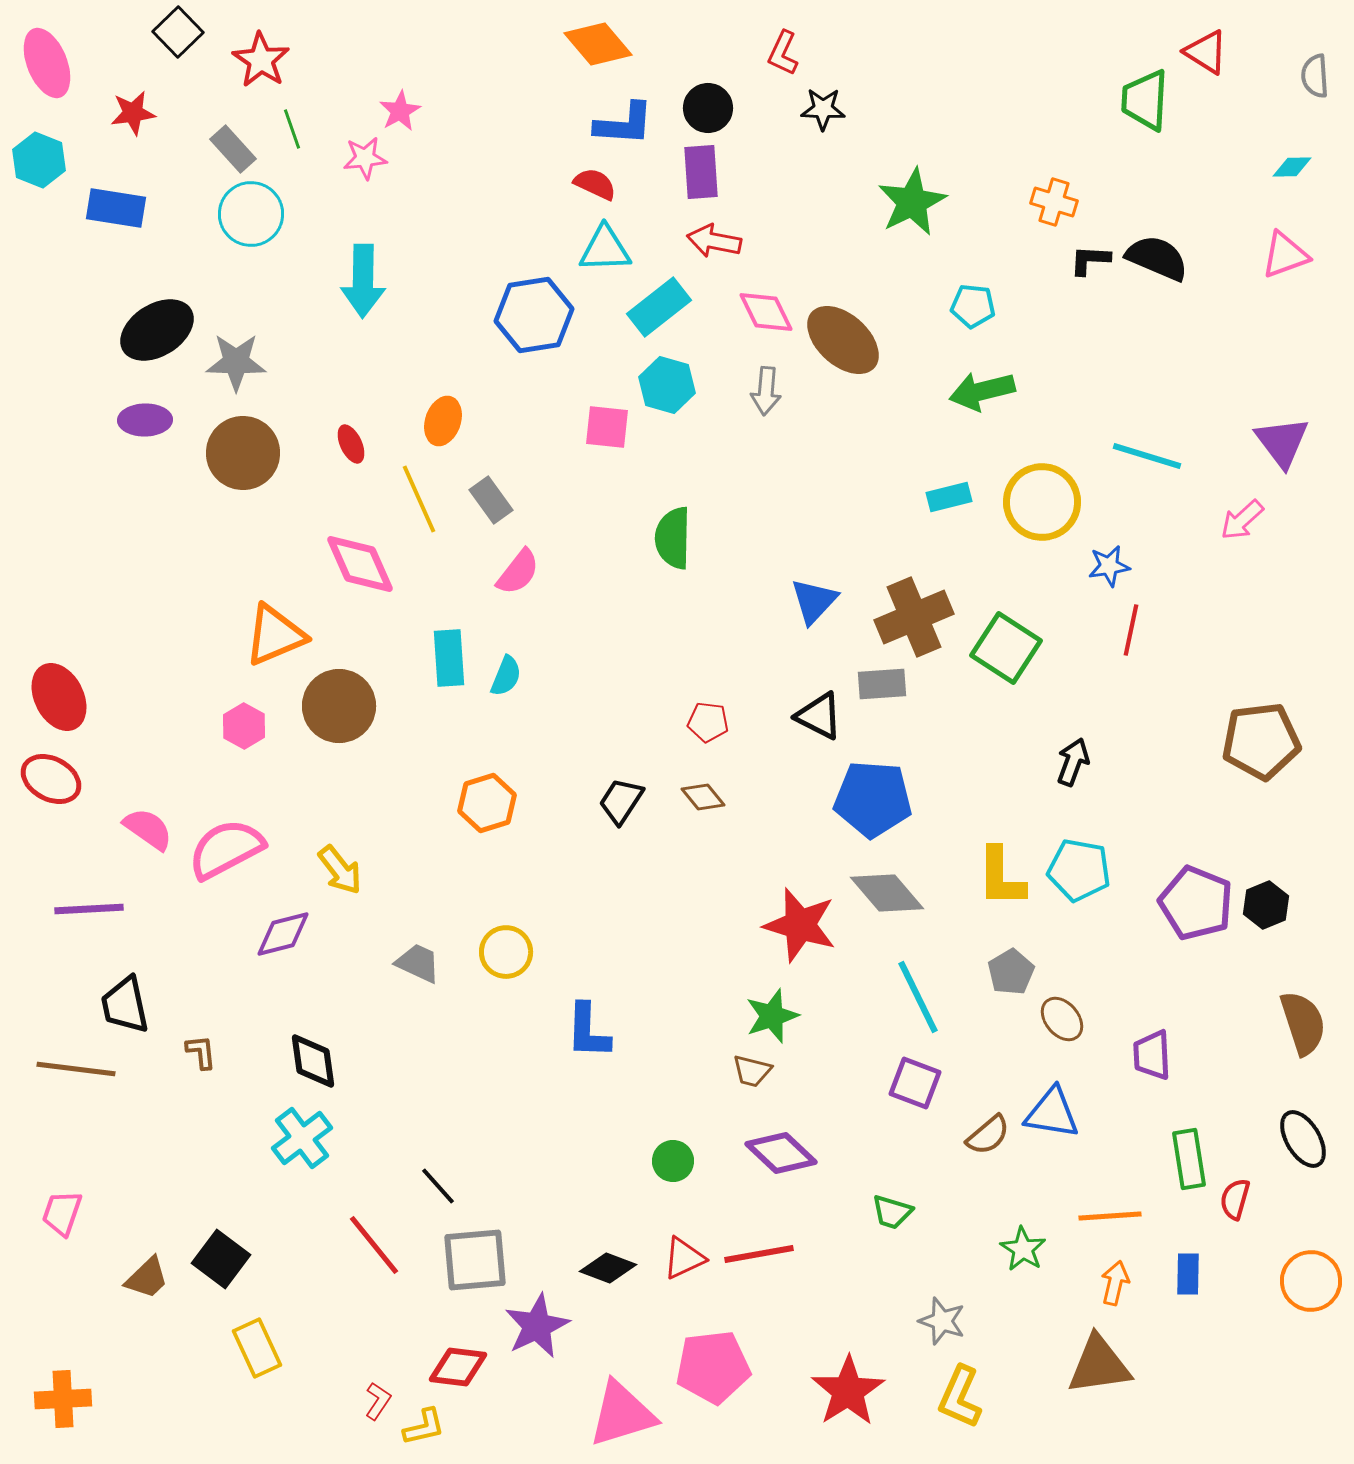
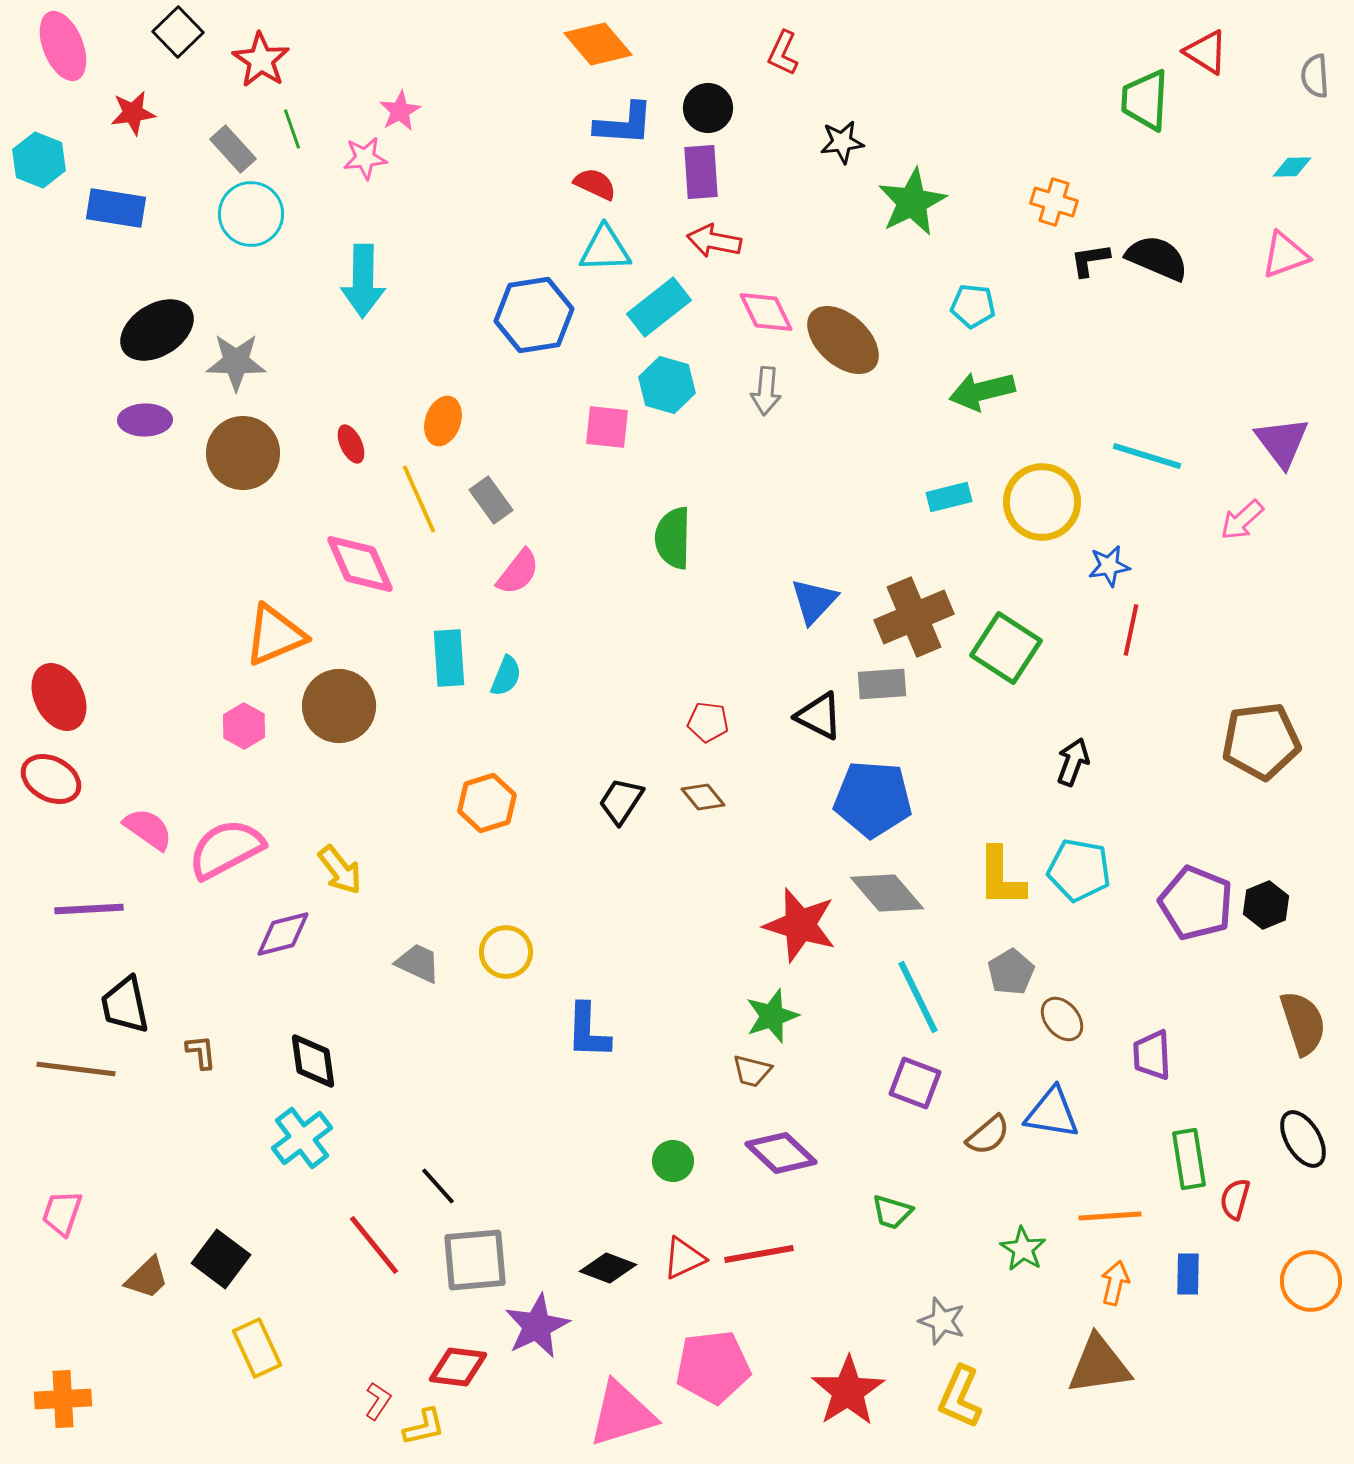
pink ellipse at (47, 63): moved 16 px right, 17 px up
black star at (823, 109): moved 19 px right, 33 px down; rotated 9 degrees counterclockwise
black L-shape at (1090, 260): rotated 12 degrees counterclockwise
